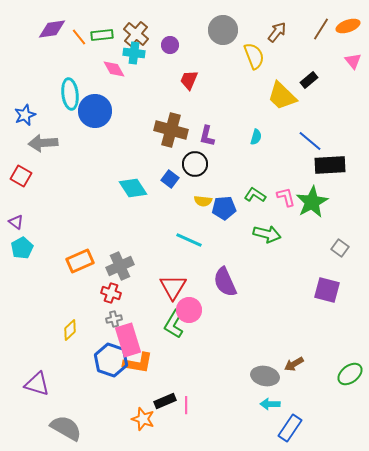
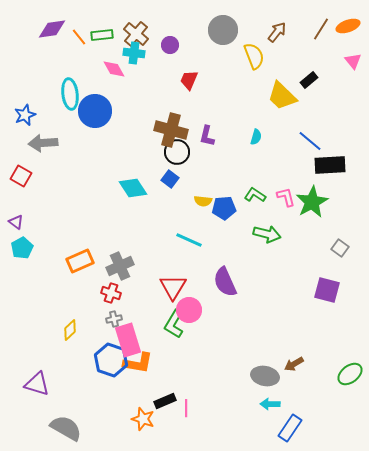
black circle at (195, 164): moved 18 px left, 12 px up
pink line at (186, 405): moved 3 px down
